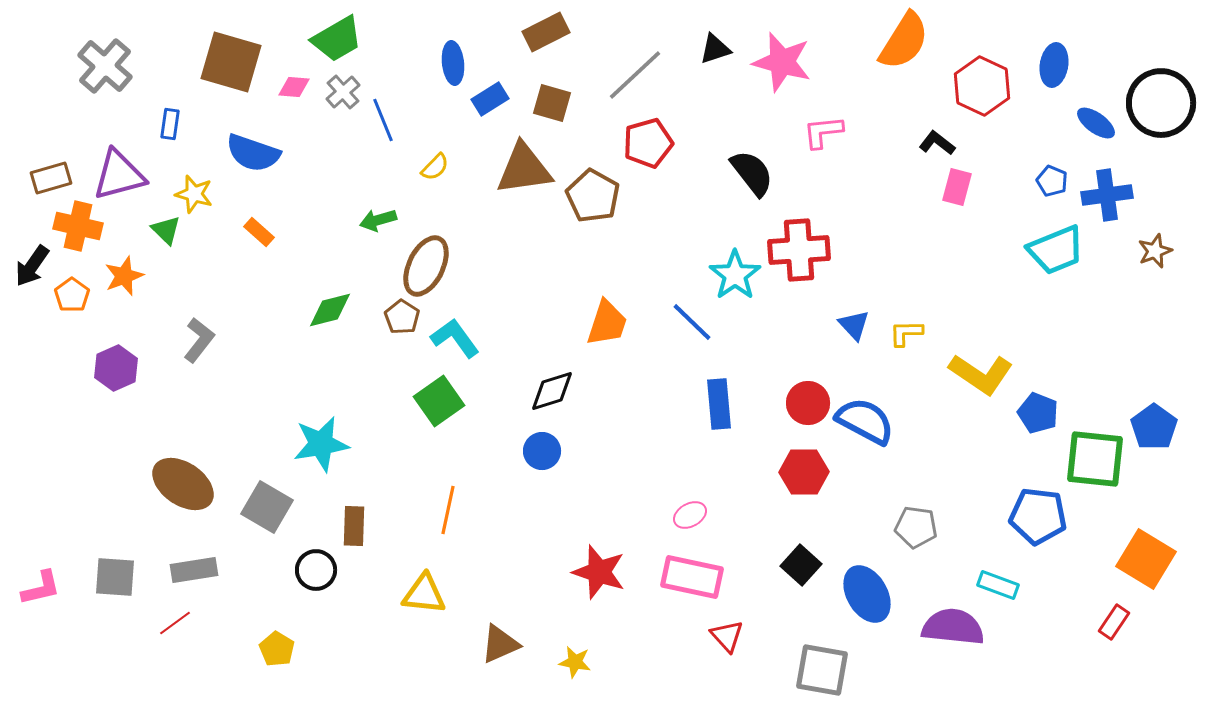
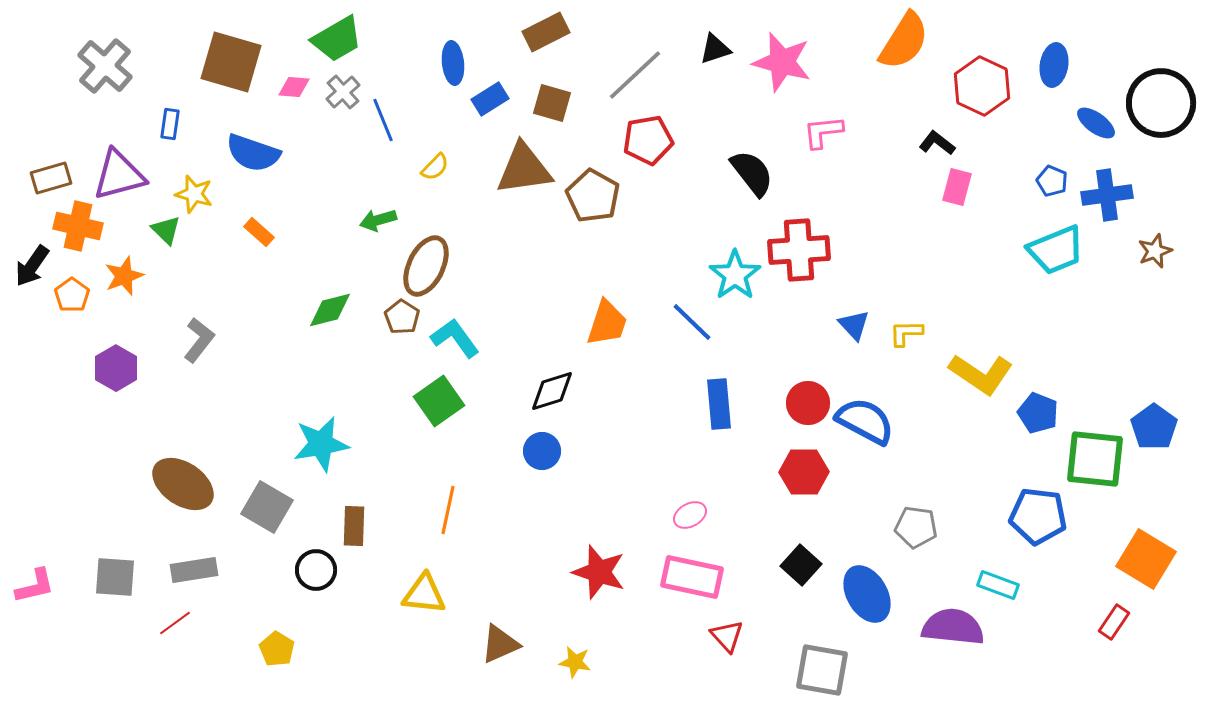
red pentagon at (648, 143): moved 3 px up; rotated 6 degrees clockwise
purple hexagon at (116, 368): rotated 6 degrees counterclockwise
pink L-shape at (41, 588): moved 6 px left, 2 px up
